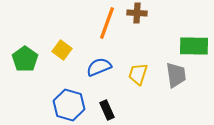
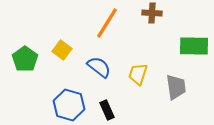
brown cross: moved 15 px right
orange line: rotated 12 degrees clockwise
blue semicircle: rotated 60 degrees clockwise
gray trapezoid: moved 12 px down
